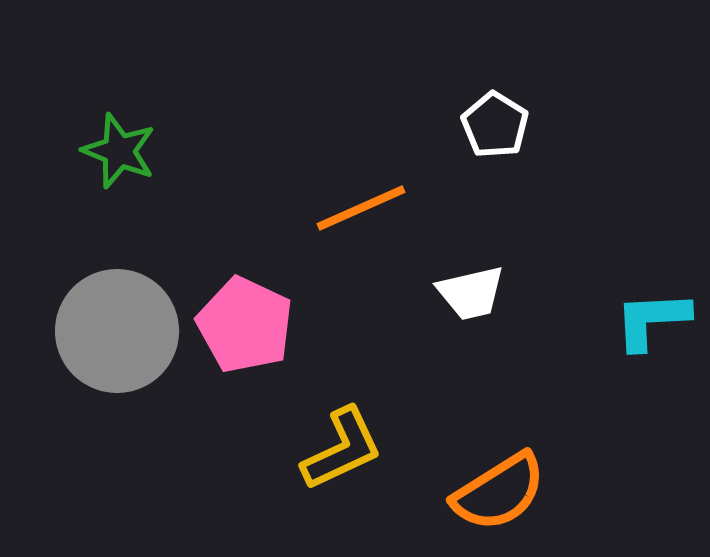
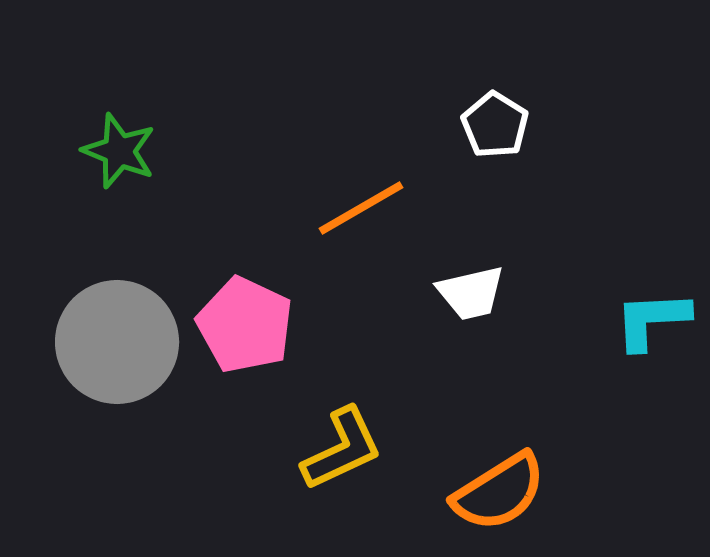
orange line: rotated 6 degrees counterclockwise
gray circle: moved 11 px down
